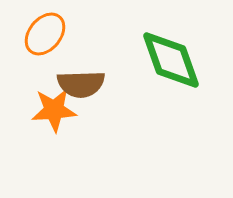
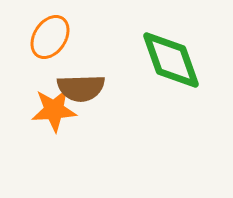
orange ellipse: moved 5 px right, 3 px down; rotated 6 degrees counterclockwise
brown semicircle: moved 4 px down
